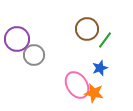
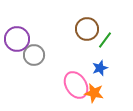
pink ellipse: moved 1 px left
